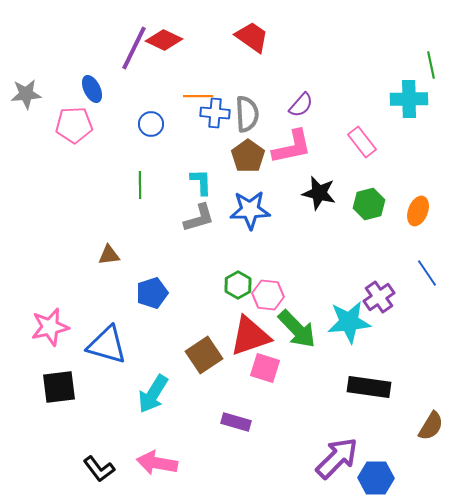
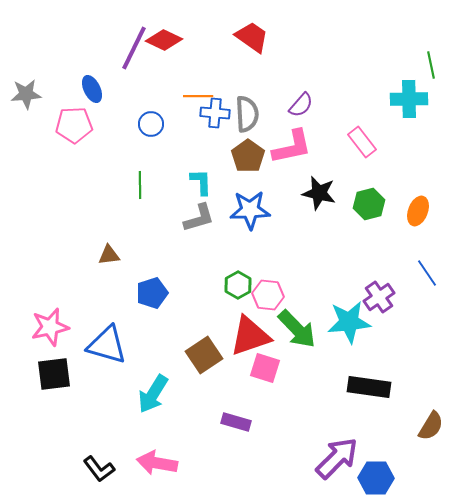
black square at (59, 387): moved 5 px left, 13 px up
